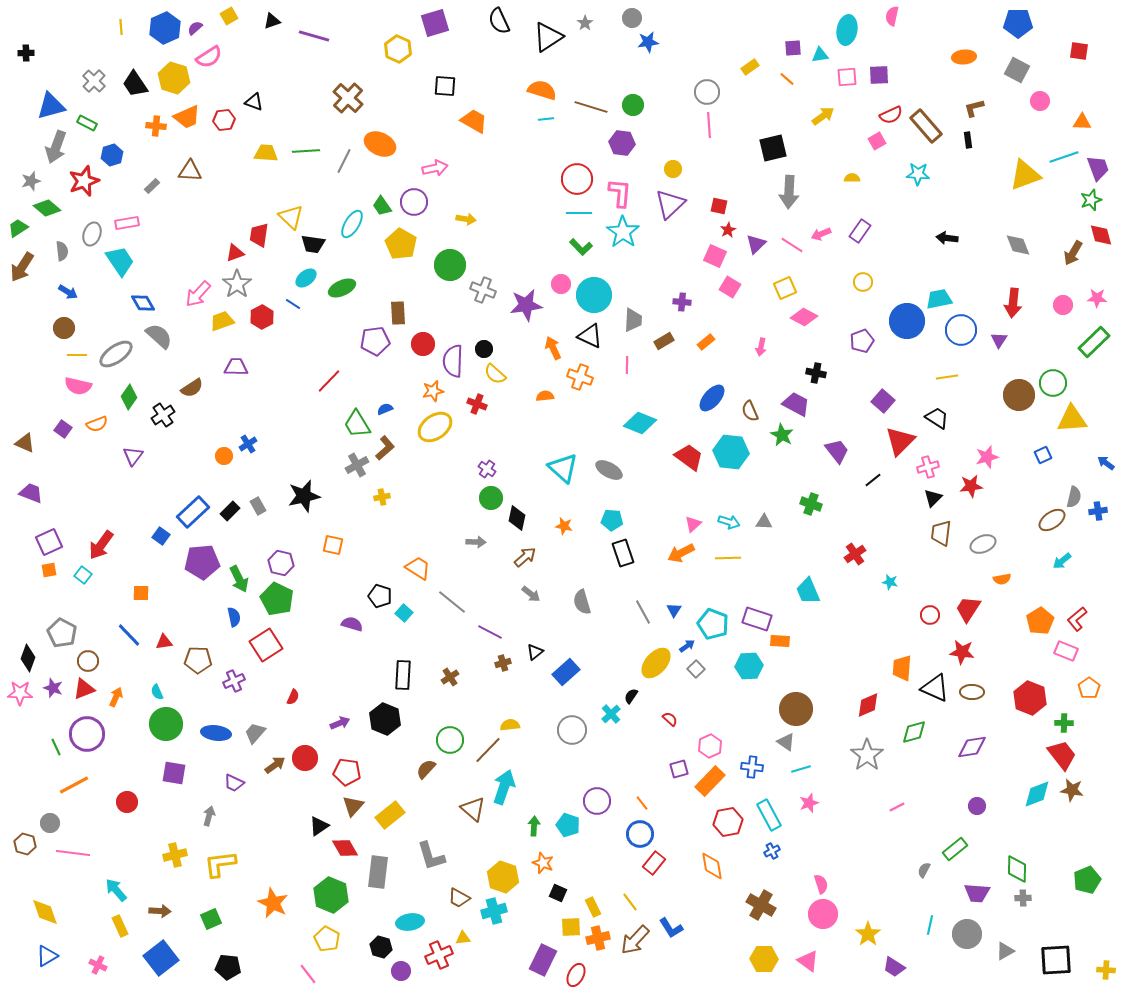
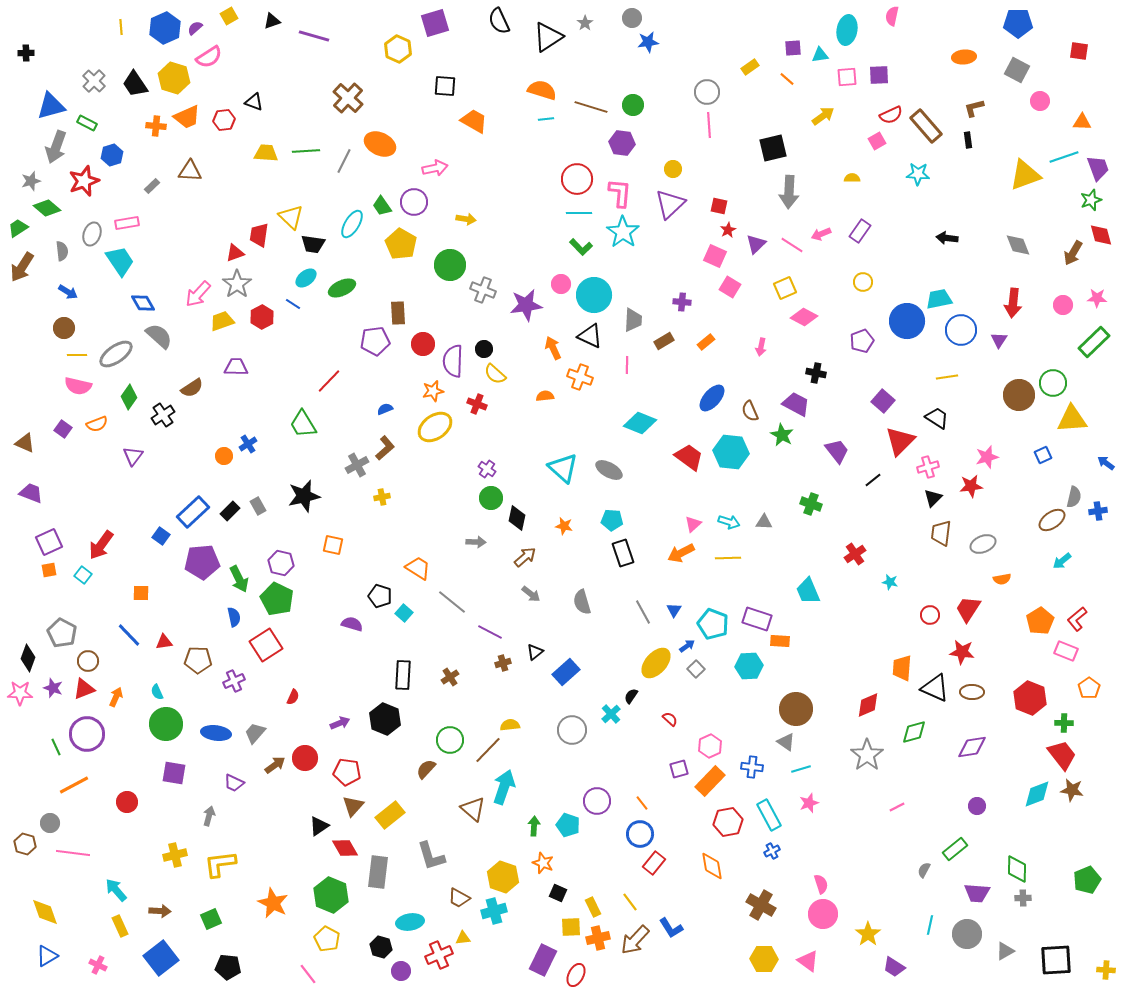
green trapezoid at (357, 424): moved 54 px left
